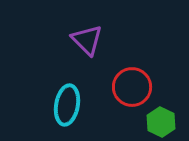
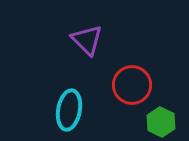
red circle: moved 2 px up
cyan ellipse: moved 2 px right, 5 px down
